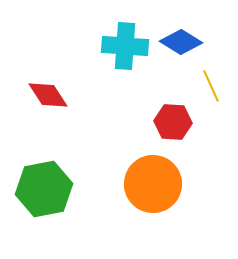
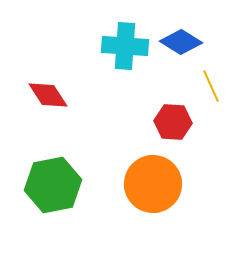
green hexagon: moved 9 px right, 4 px up
